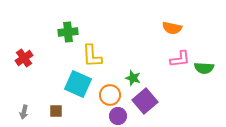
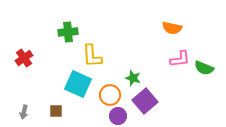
green semicircle: rotated 18 degrees clockwise
